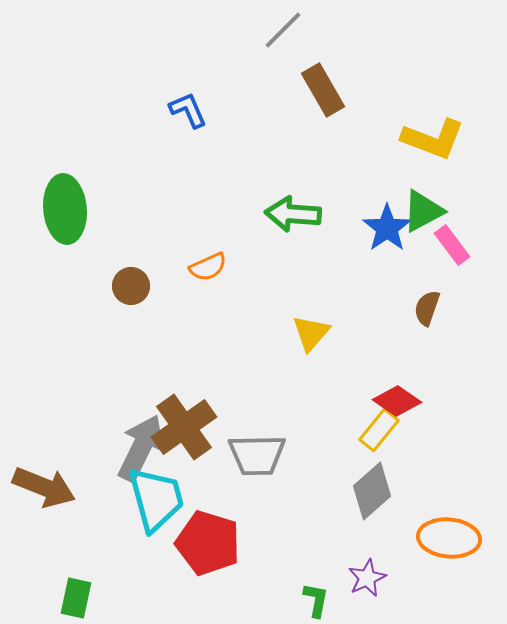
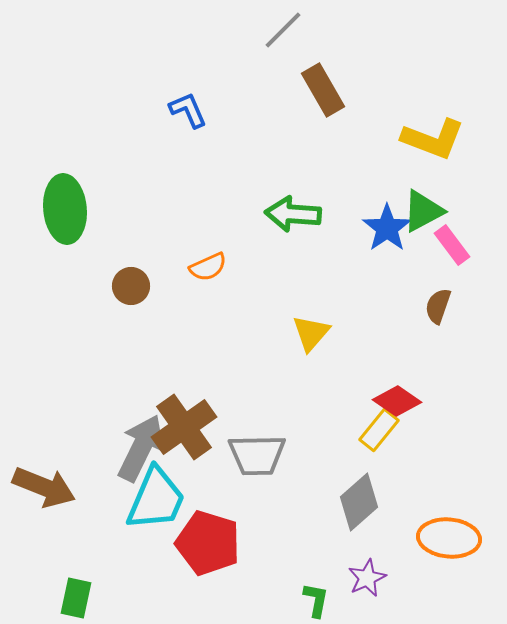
brown semicircle: moved 11 px right, 2 px up
gray diamond: moved 13 px left, 11 px down
cyan trapezoid: rotated 38 degrees clockwise
